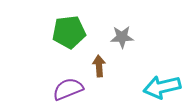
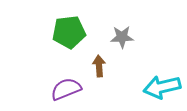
purple semicircle: moved 2 px left
